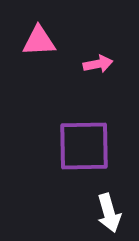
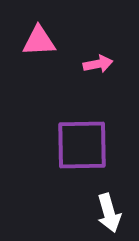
purple square: moved 2 px left, 1 px up
